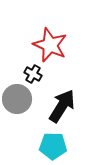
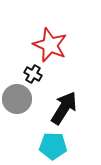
black arrow: moved 2 px right, 2 px down
